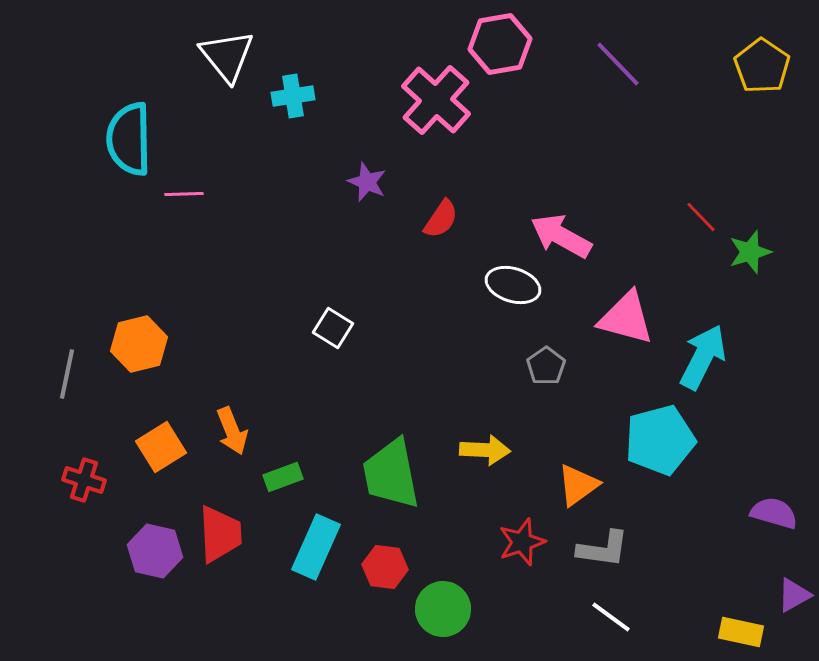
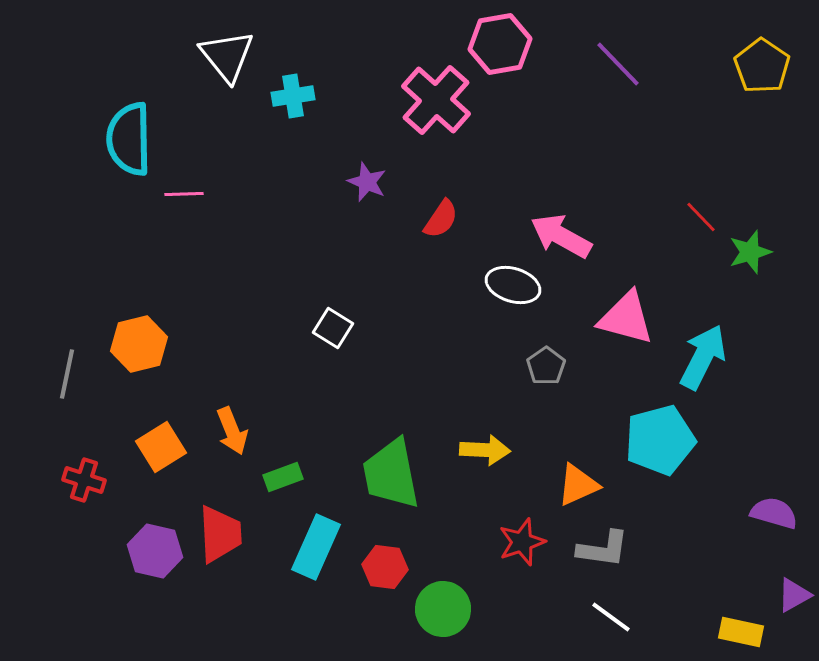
orange triangle: rotated 12 degrees clockwise
